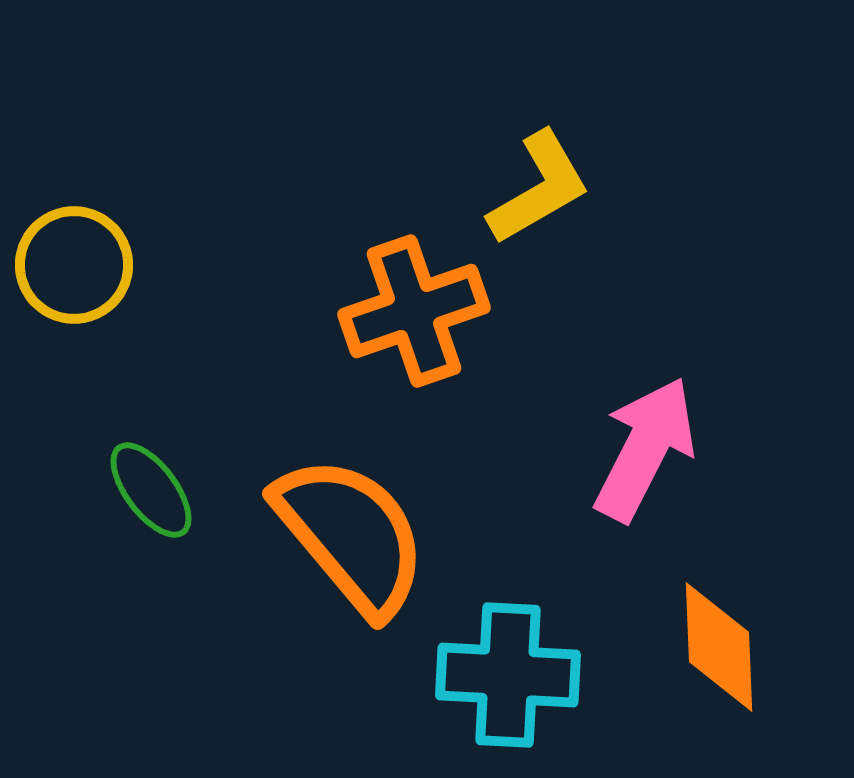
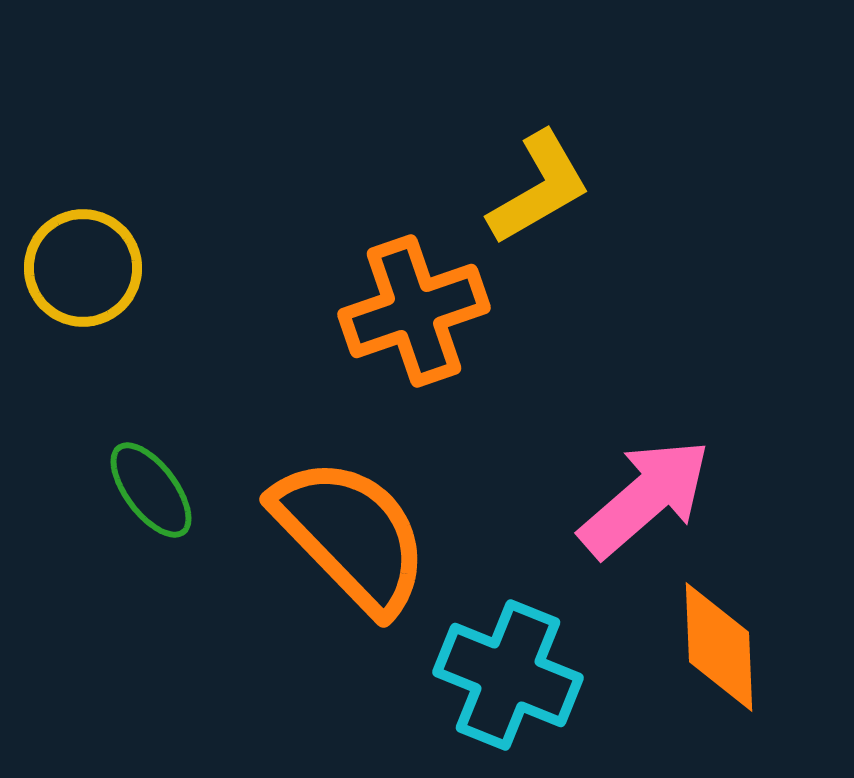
yellow circle: moved 9 px right, 3 px down
pink arrow: moved 49 px down; rotated 22 degrees clockwise
orange semicircle: rotated 4 degrees counterclockwise
cyan cross: rotated 19 degrees clockwise
